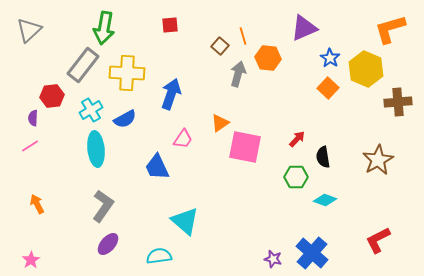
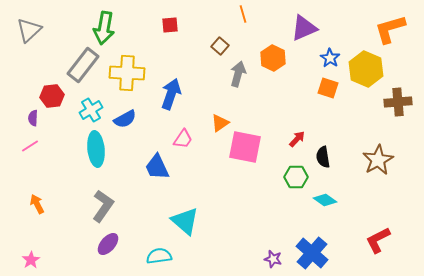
orange line: moved 22 px up
orange hexagon: moved 5 px right; rotated 20 degrees clockwise
orange square: rotated 25 degrees counterclockwise
cyan diamond: rotated 15 degrees clockwise
